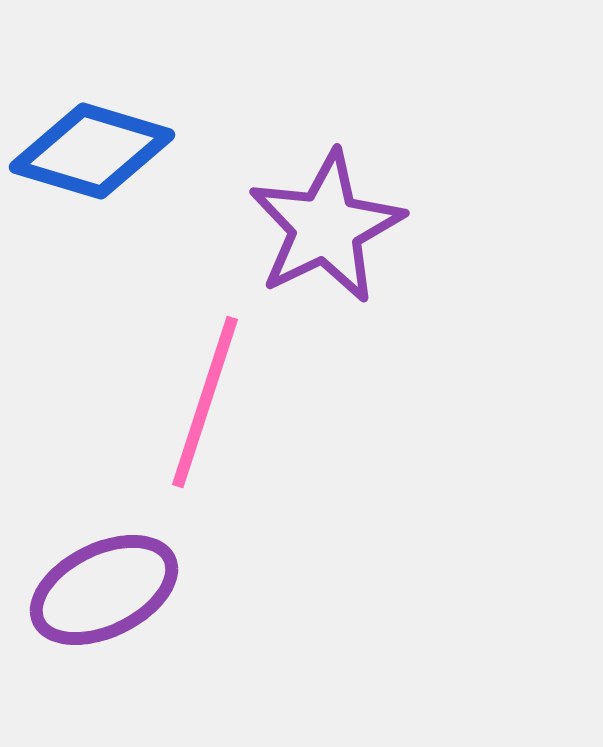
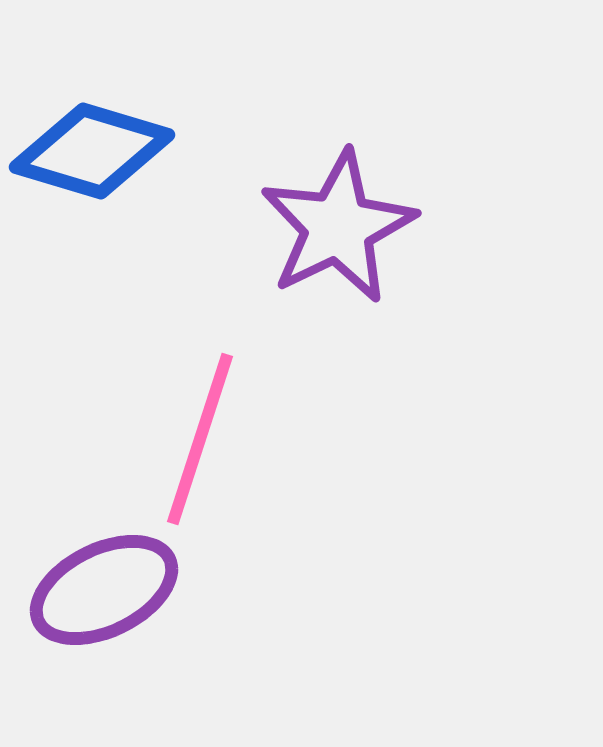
purple star: moved 12 px right
pink line: moved 5 px left, 37 px down
